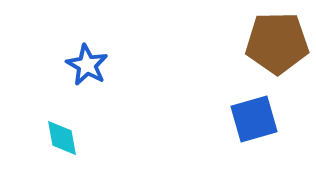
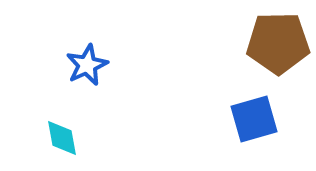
brown pentagon: moved 1 px right
blue star: rotated 18 degrees clockwise
